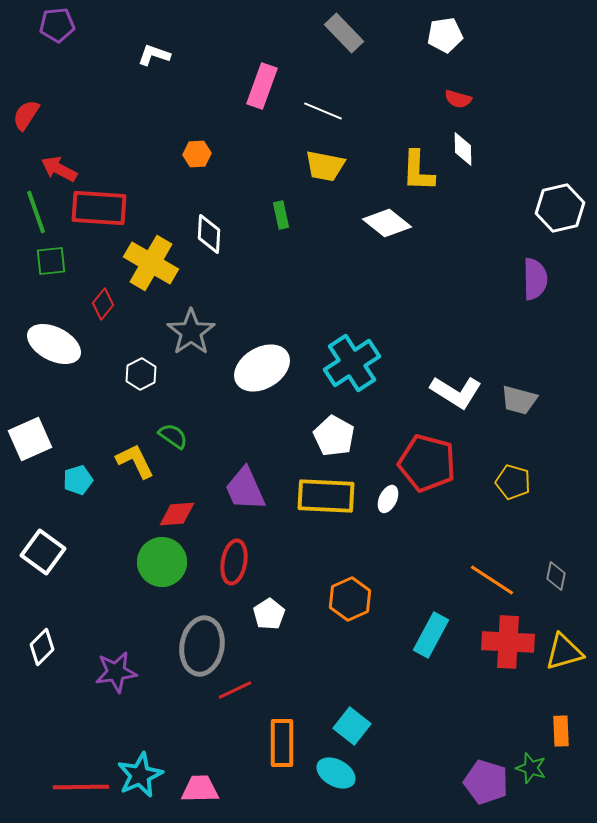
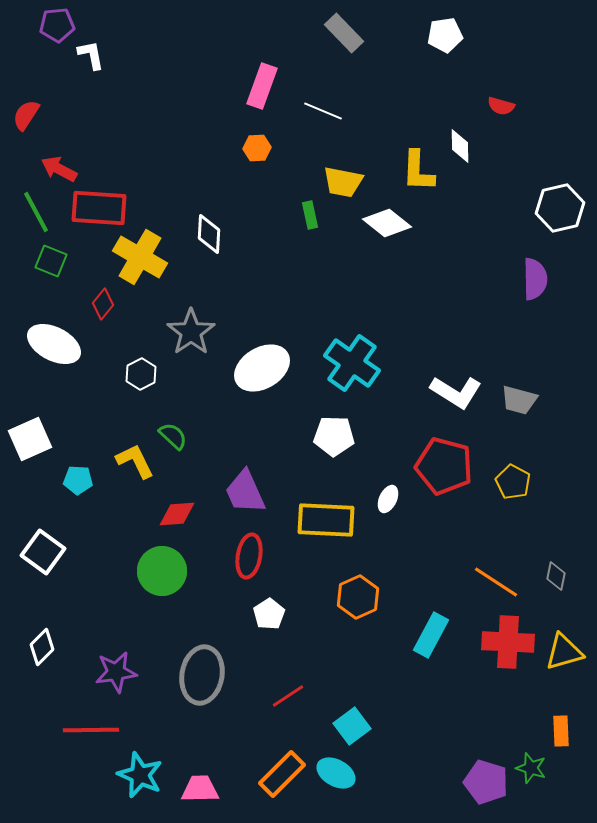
white L-shape at (154, 55): moved 63 px left; rotated 60 degrees clockwise
red semicircle at (458, 99): moved 43 px right, 7 px down
white diamond at (463, 149): moved 3 px left, 3 px up
orange hexagon at (197, 154): moved 60 px right, 6 px up
yellow trapezoid at (325, 166): moved 18 px right, 16 px down
green line at (36, 212): rotated 9 degrees counterclockwise
green rectangle at (281, 215): moved 29 px right
green square at (51, 261): rotated 28 degrees clockwise
yellow cross at (151, 263): moved 11 px left, 6 px up
cyan cross at (352, 363): rotated 22 degrees counterclockwise
green semicircle at (173, 436): rotated 8 degrees clockwise
white pentagon at (334, 436): rotated 27 degrees counterclockwise
red pentagon at (427, 463): moved 17 px right, 3 px down
cyan pentagon at (78, 480): rotated 20 degrees clockwise
yellow pentagon at (513, 482): rotated 12 degrees clockwise
purple trapezoid at (245, 489): moved 3 px down
yellow rectangle at (326, 496): moved 24 px down
green circle at (162, 562): moved 9 px down
red ellipse at (234, 562): moved 15 px right, 6 px up
orange line at (492, 580): moved 4 px right, 2 px down
orange hexagon at (350, 599): moved 8 px right, 2 px up
gray ellipse at (202, 646): moved 29 px down
red line at (235, 690): moved 53 px right, 6 px down; rotated 8 degrees counterclockwise
cyan square at (352, 726): rotated 15 degrees clockwise
orange rectangle at (282, 743): moved 31 px down; rotated 45 degrees clockwise
cyan star at (140, 775): rotated 24 degrees counterclockwise
red line at (81, 787): moved 10 px right, 57 px up
